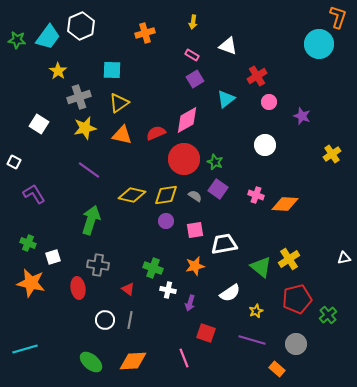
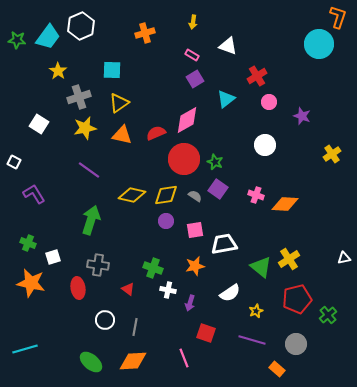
gray line at (130, 320): moved 5 px right, 7 px down
